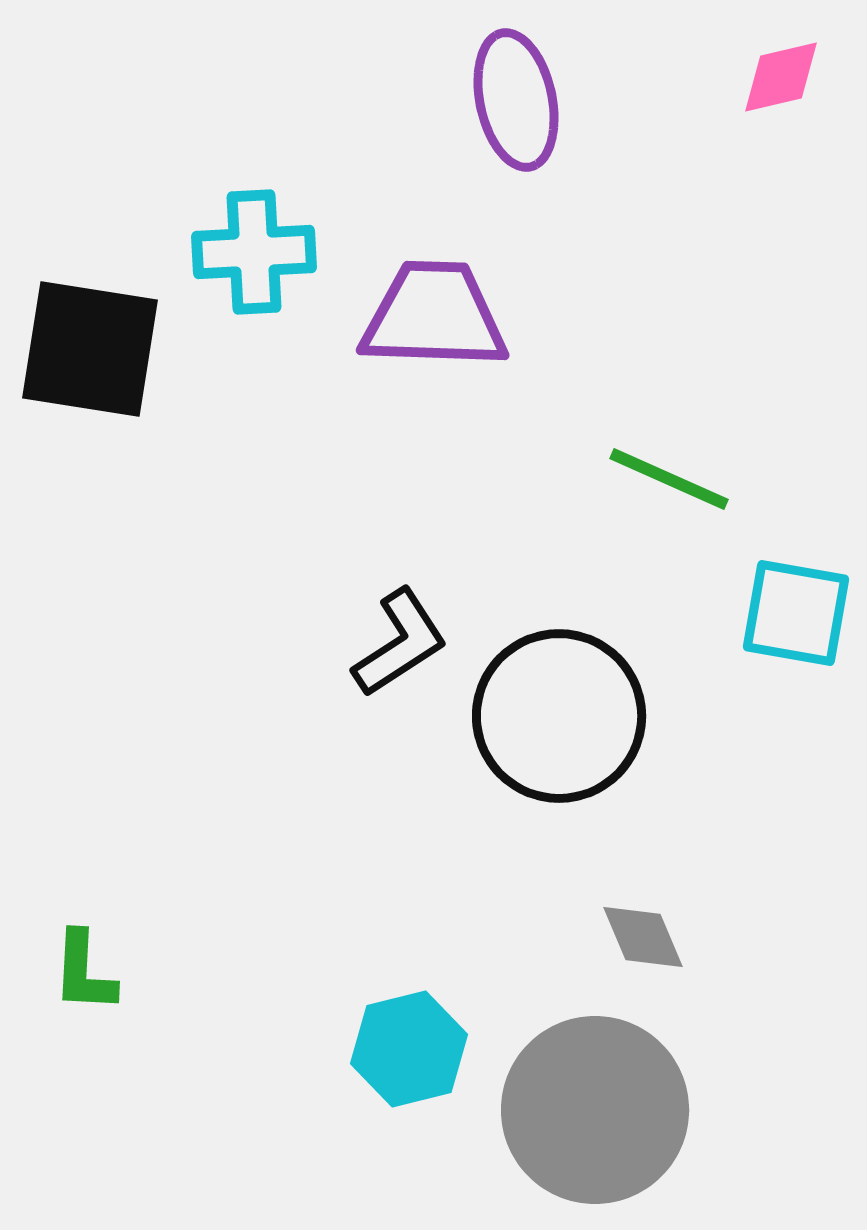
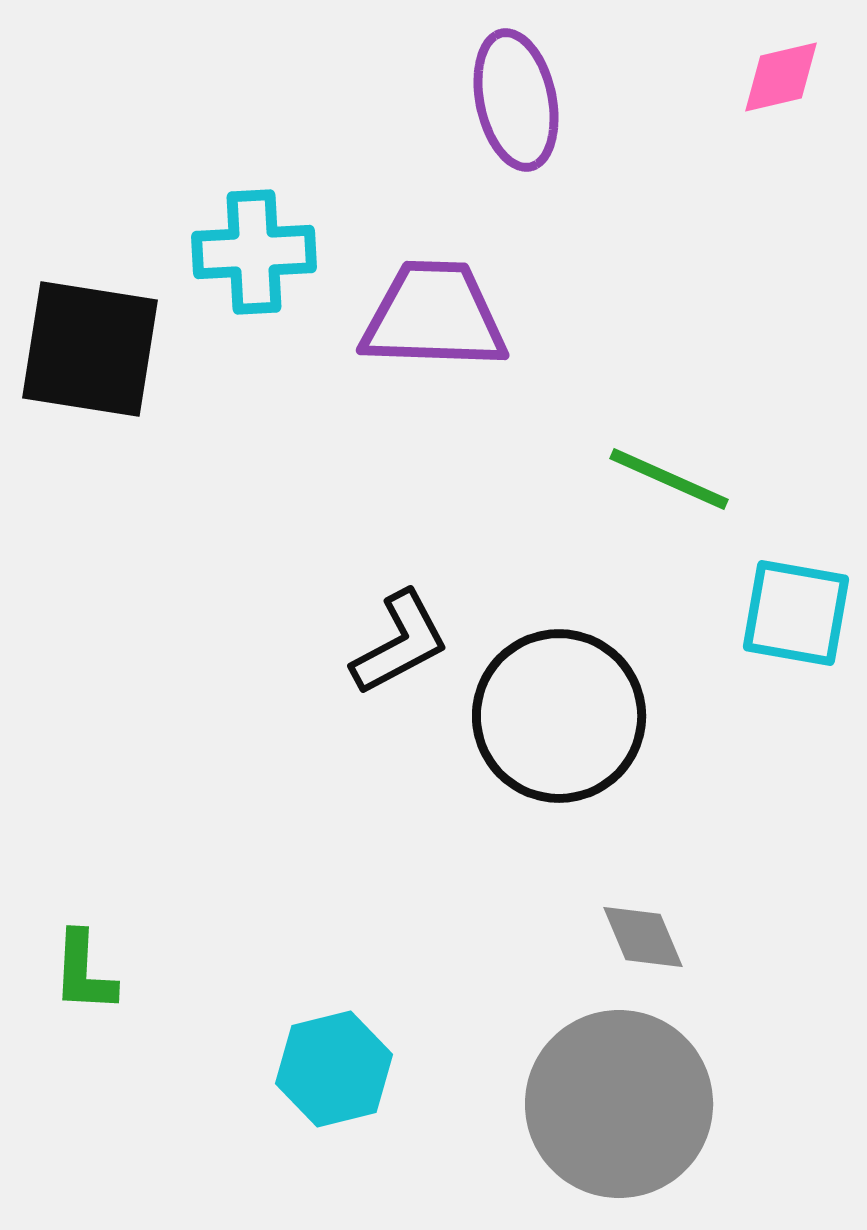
black L-shape: rotated 5 degrees clockwise
cyan hexagon: moved 75 px left, 20 px down
gray circle: moved 24 px right, 6 px up
